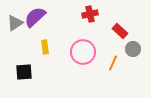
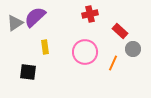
pink circle: moved 2 px right
black square: moved 4 px right; rotated 12 degrees clockwise
